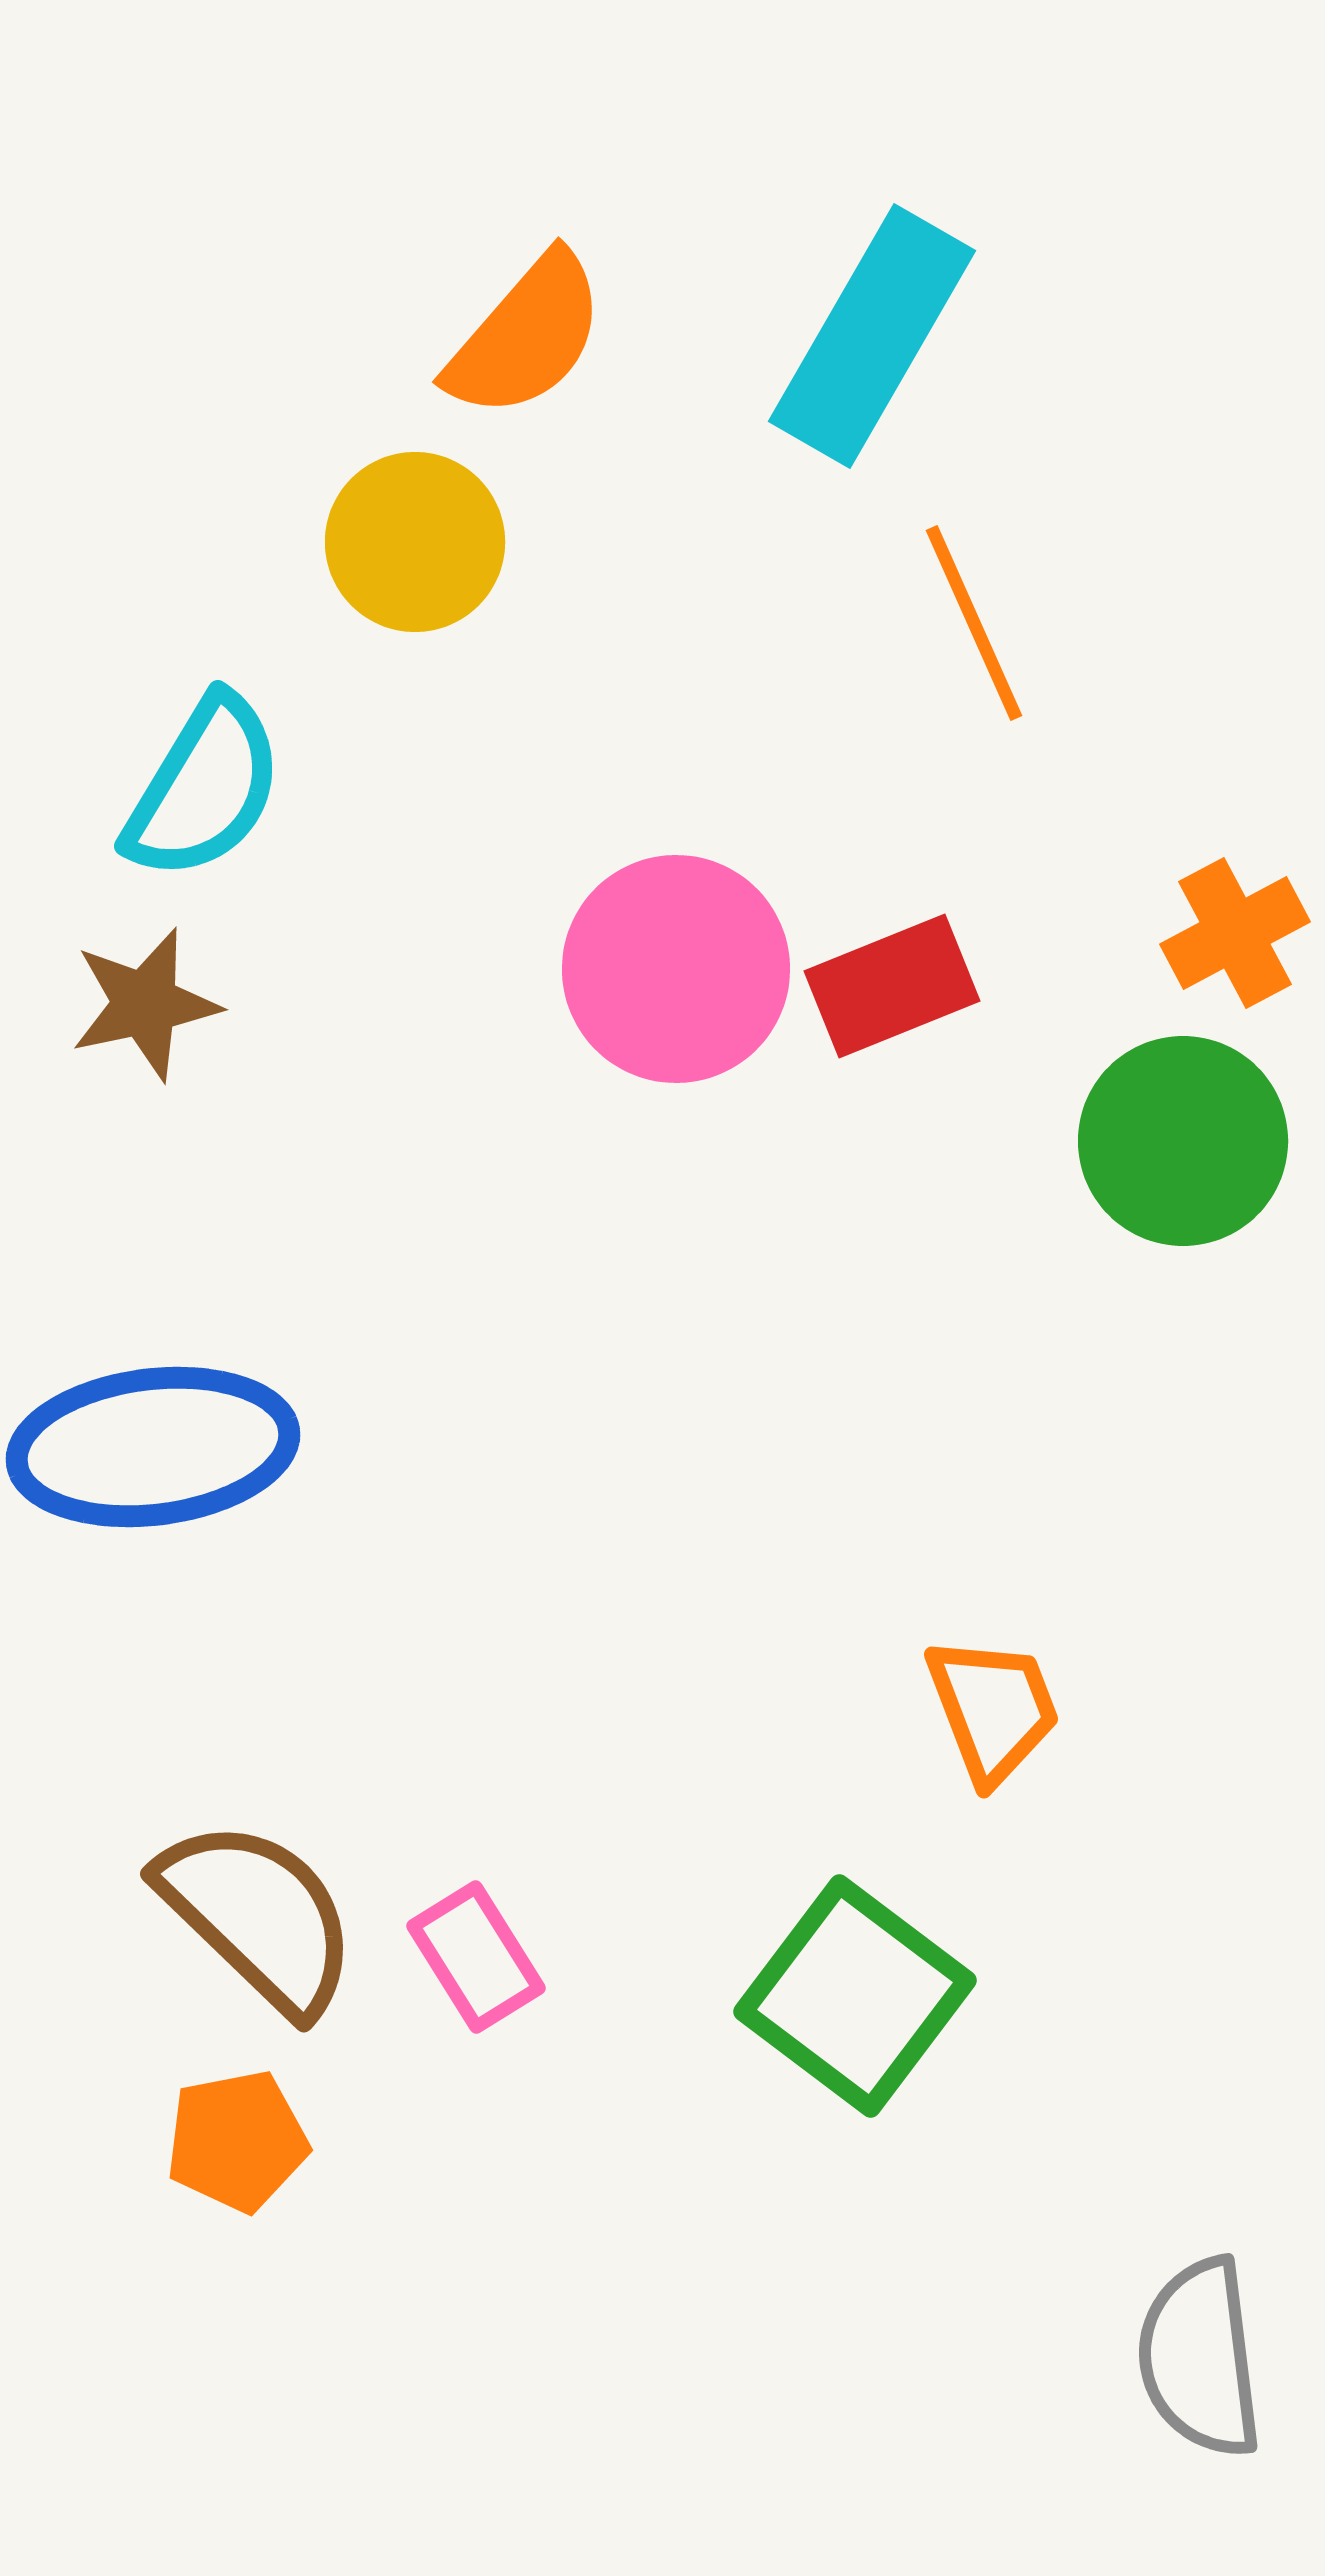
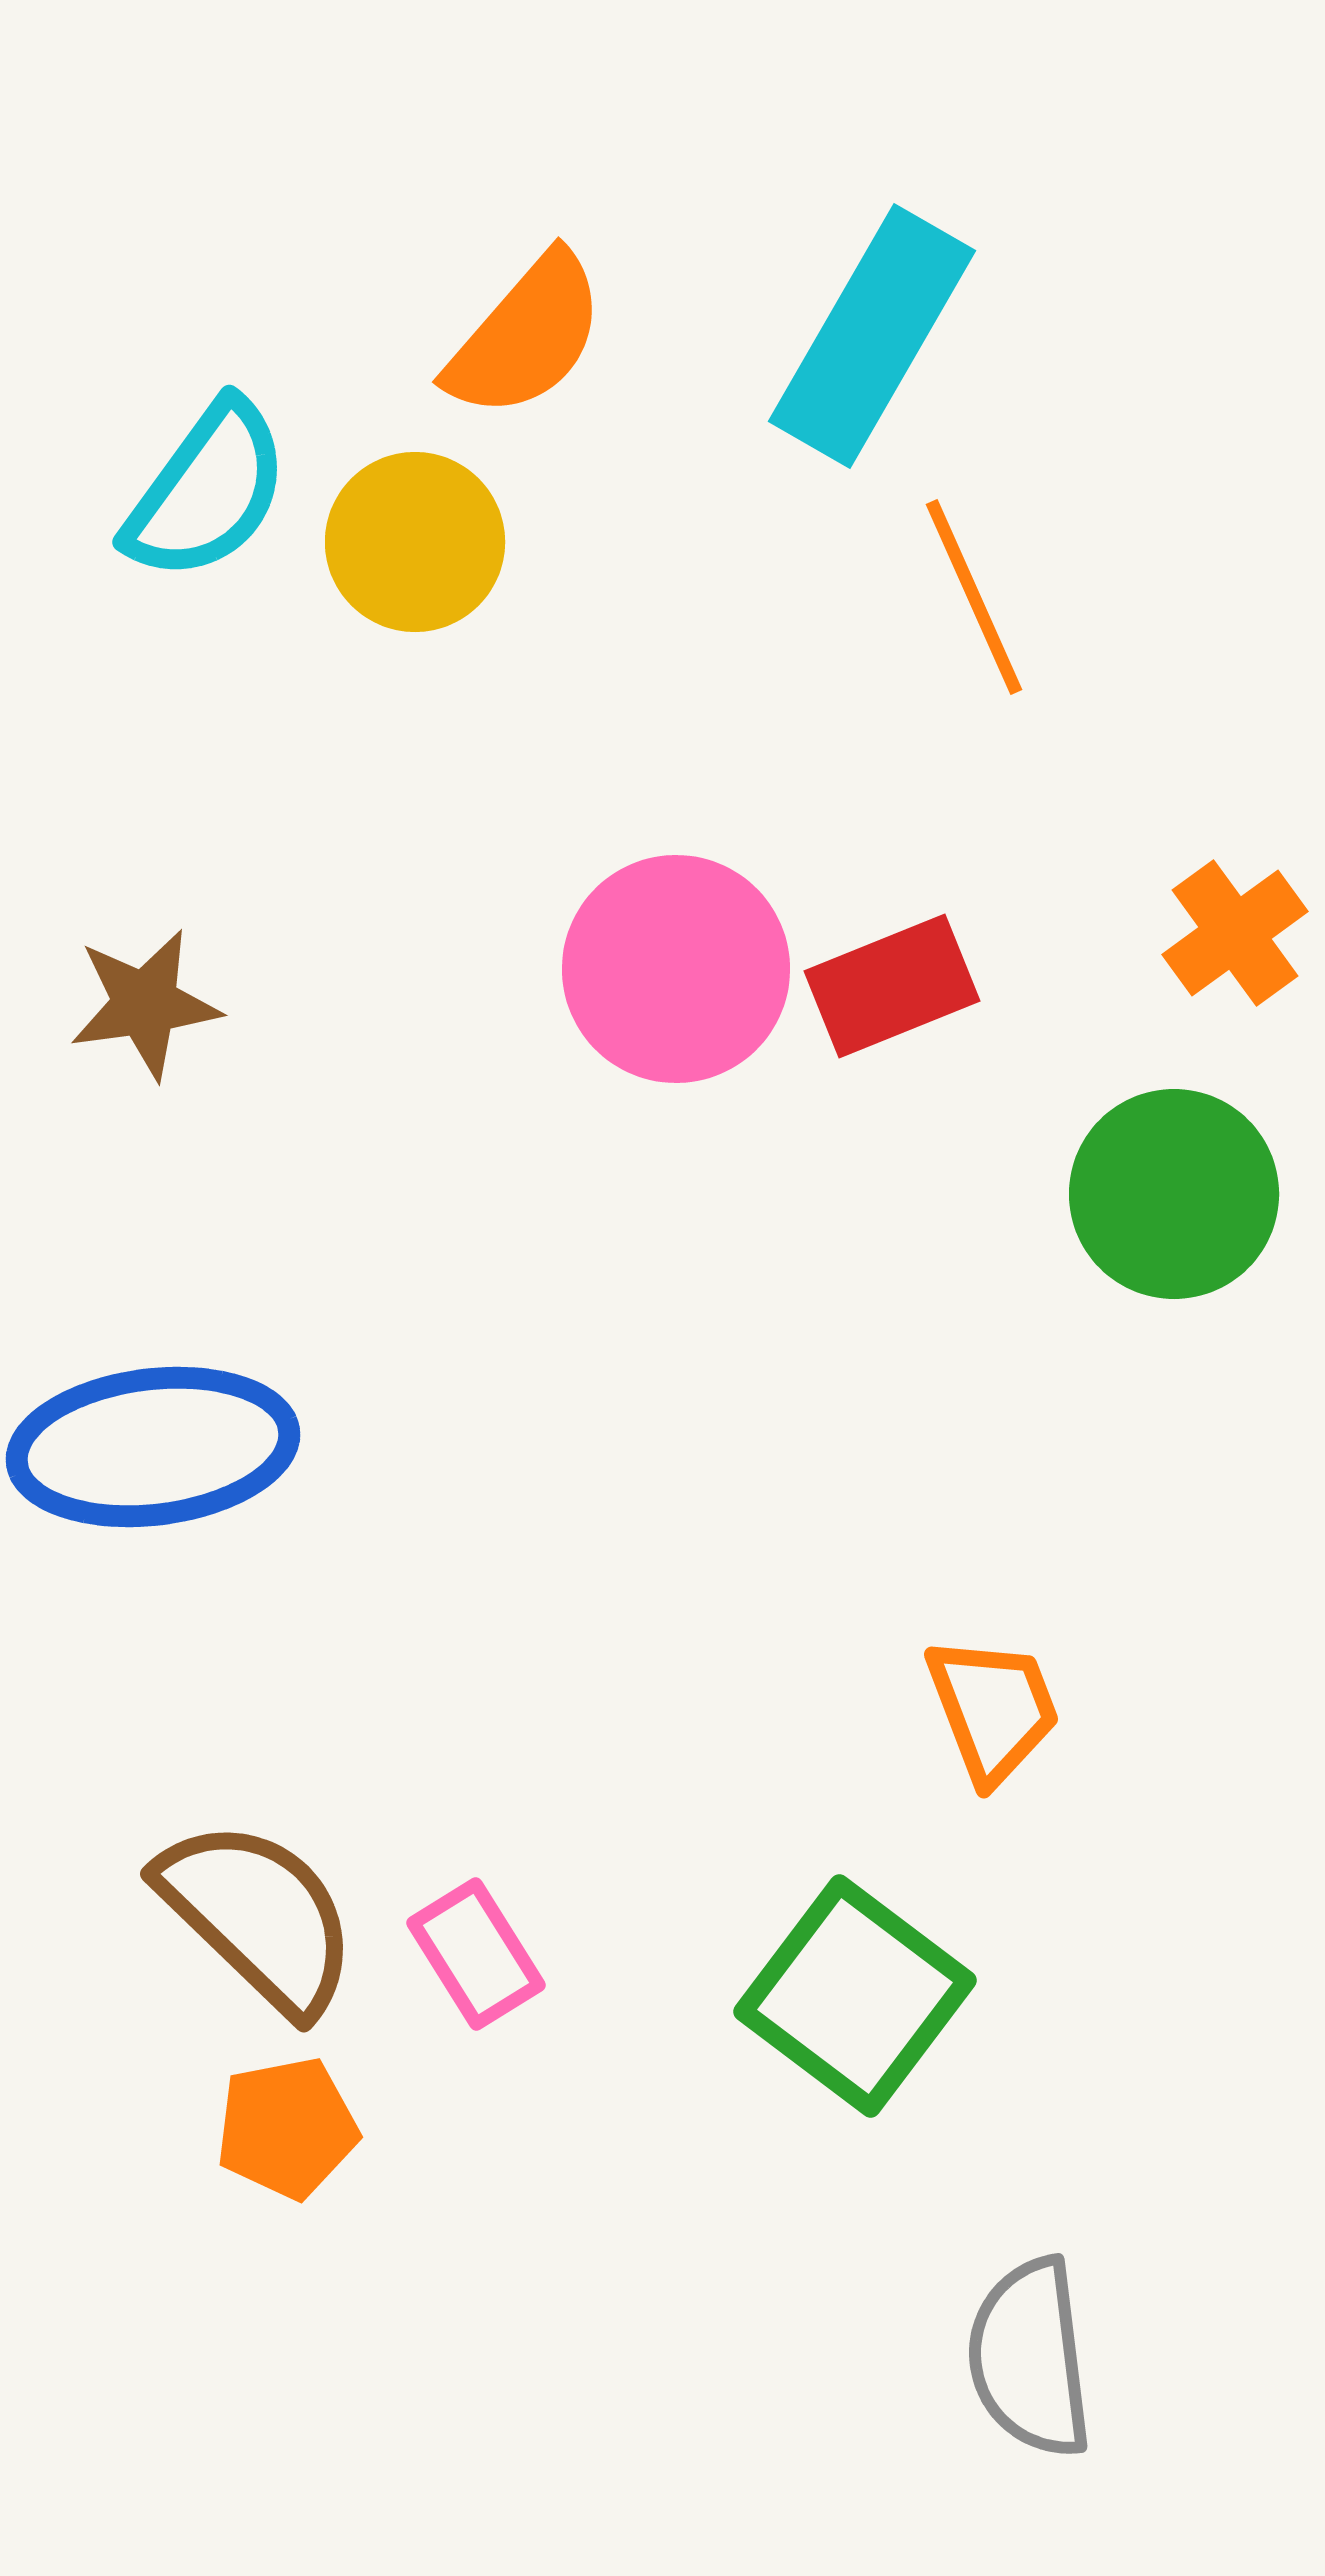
orange line: moved 26 px up
cyan semicircle: moved 3 px right, 297 px up; rotated 5 degrees clockwise
orange cross: rotated 8 degrees counterclockwise
brown star: rotated 4 degrees clockwise
green circle: moved 9 px left, 53 px down
pink rectangle: moved 3 px up
orange pentagon: moved 50 px right, 13 px up
gray semicircle: moved 170 px left
